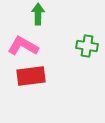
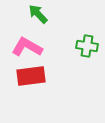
green arrow: rotated 45 degrees counterclockwise
pink L-shape: moved 4 px right, 1 px down
